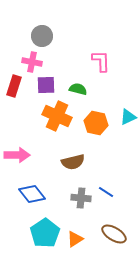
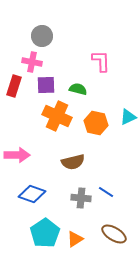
blue diamond: rotated 32 degrees counterclockwise
